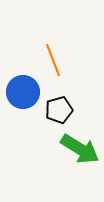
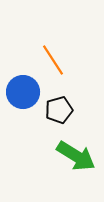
orange line: rotated 12 degrees counterclockwise
green arrow: moved 4 px left, 7 px down
